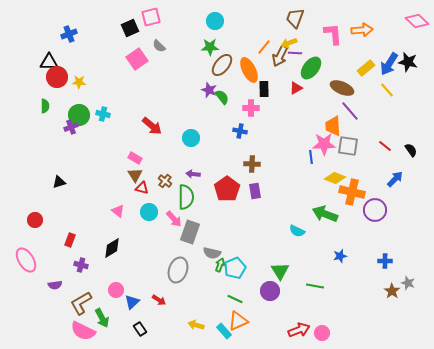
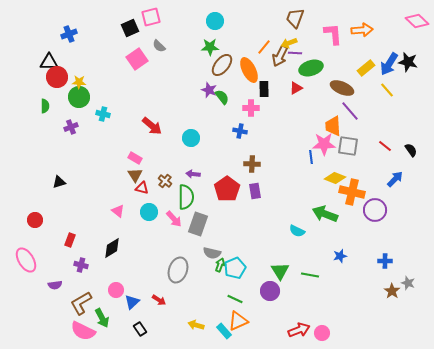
green ellipse at (311, 68): rotated 35 degrees clockwise
green circle at (79, 115): moved 18 px up
gray rectangle at (190, 232): moved 8 px right, 8 px up
green line at (315, 286): moved 5 px left, 11 px up
